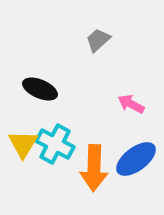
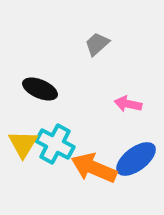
gray trapezoid: moved 1 px left, 4 px down
pink arrow: moved 3 px left; rotated 16 degrees counterclockwise
orange arrow: rotated 111 degrees clockwise
